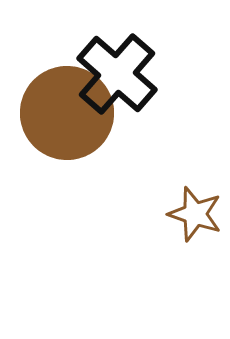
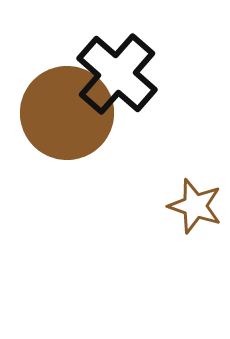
brown star: moved 8 px up
